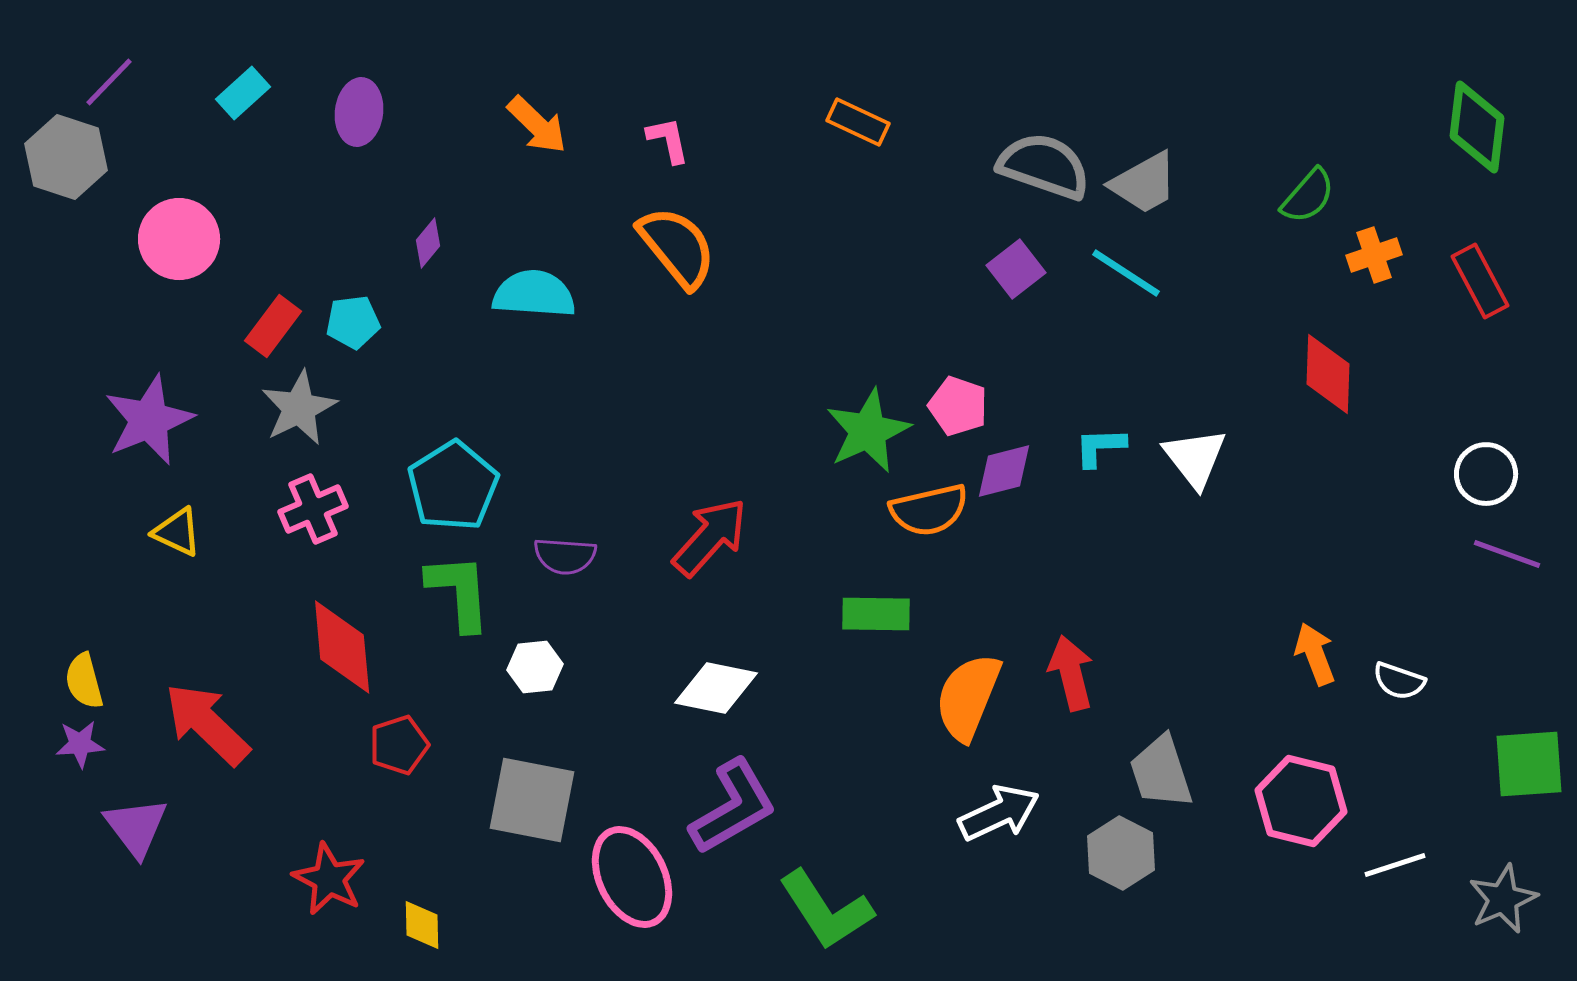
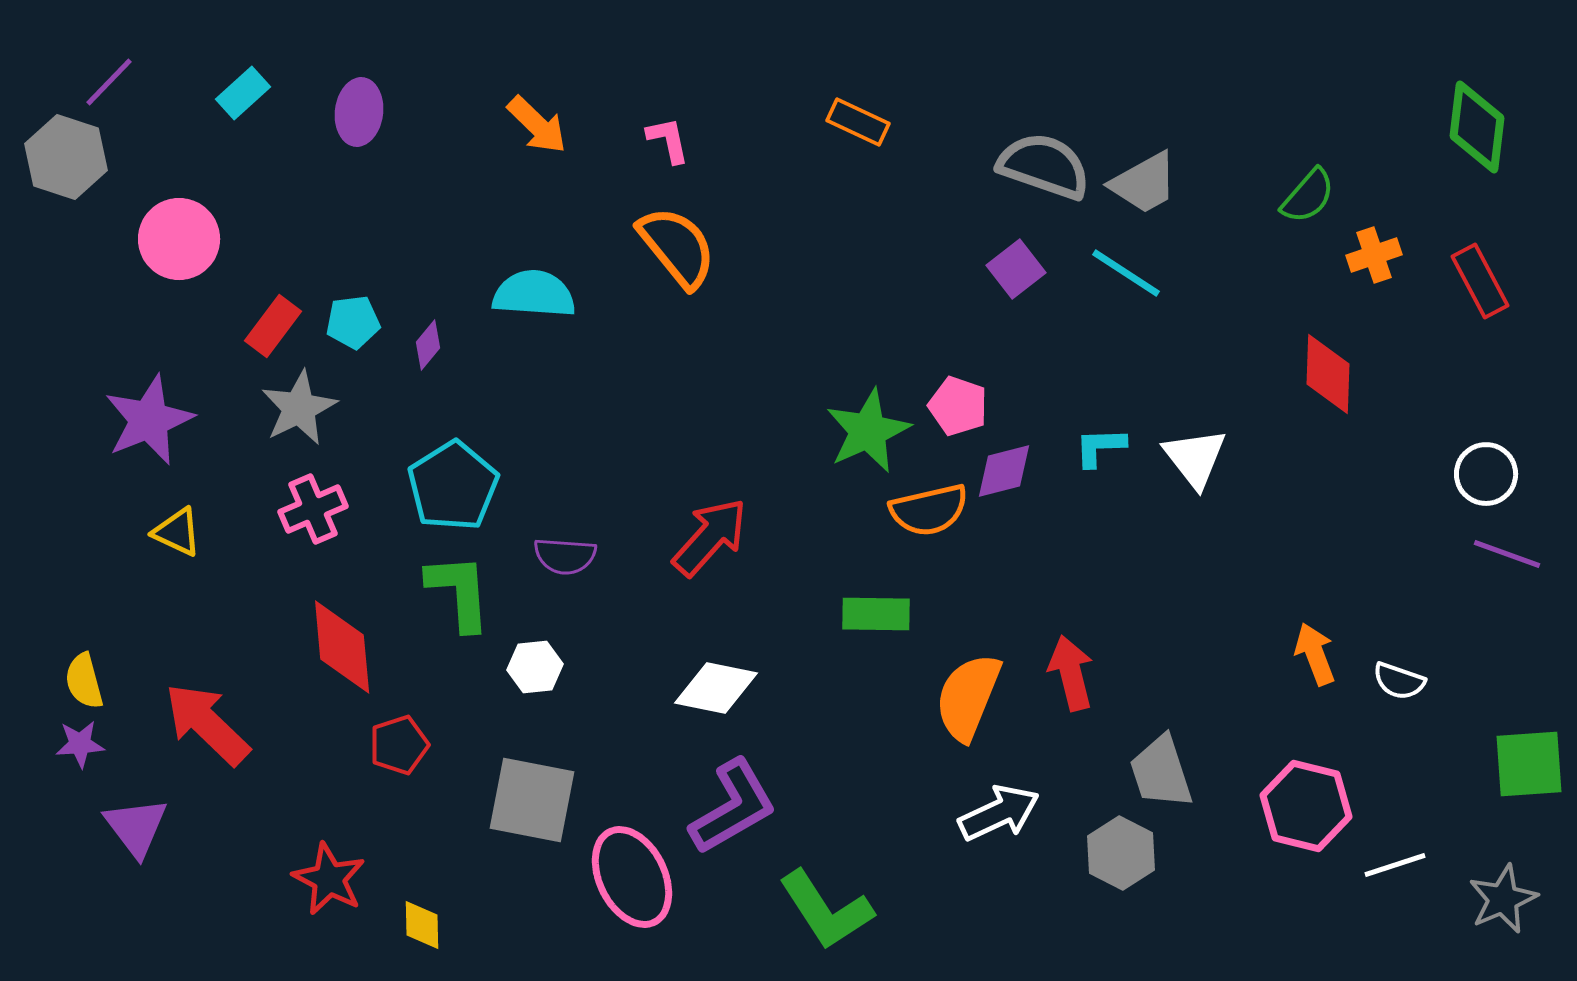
purple diamond at (428, 243): moved 102 px down
pink hexagon at (1301, 801): moved 5 px right, 5 px down
